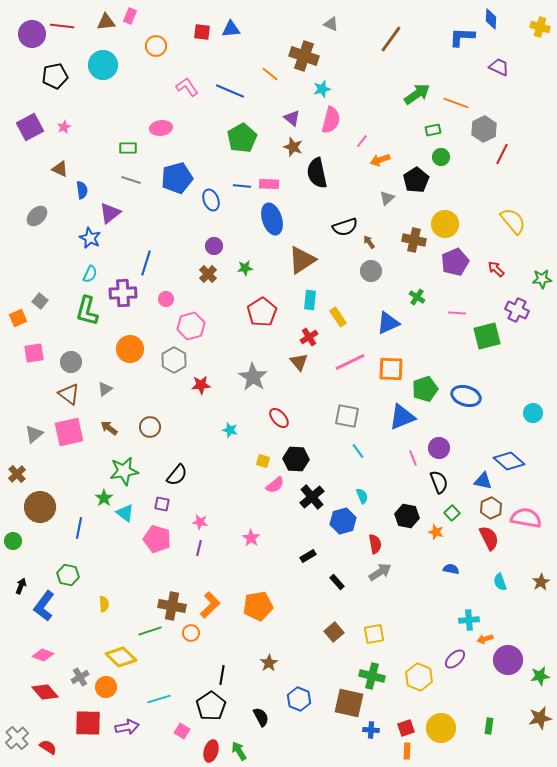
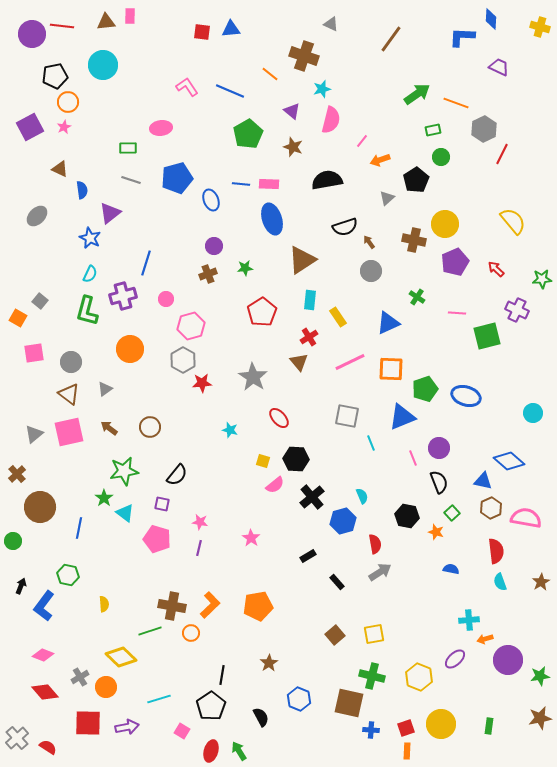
pink rectangle at (130, 16): rotated 21 degrees counterclockwise
orange circle at (156, 46): moved 88 px left, 56 px down
purple triangle at (292, 118): moved 7 px up
green pentagon at (242, 138): moved 6 px right, 4 px up
black semicircle at (317, 173): moved 10 px right, 7 px down; rotated 92 degrees clockwise
blue line at (242, 186): moved 1 px left, 2 px up
brown cross at (208, 274): rotated 24 degrees clockwise
purple cross at (123, 293): moved 3 px down; rotated 12 degrees counterclockwise
orange square at (18, 318): rotated 36 degrees counterclockwise
gray hexagon at (174, 360): moved 9 px right
red star at (201, 385): moved 1 px right, 2 px up
cyan line at (358, 451): moved 13 px right, 8 px up; rotated 14 degrees clockwise
red semicircle at (489, 538): moved 7 px right, 13 px down; rotated 20 degrees clockwise
brown square at (334, 632): moved 1 px right, 3 px down
yellow circle at (441, 728): moved 4 px up
